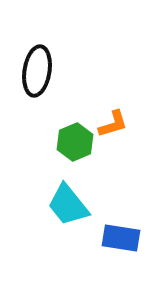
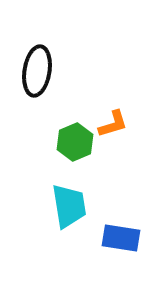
cyan trapezoid: moved 1 px right, 1 px down; rotated 150 degrees counterclockwise
